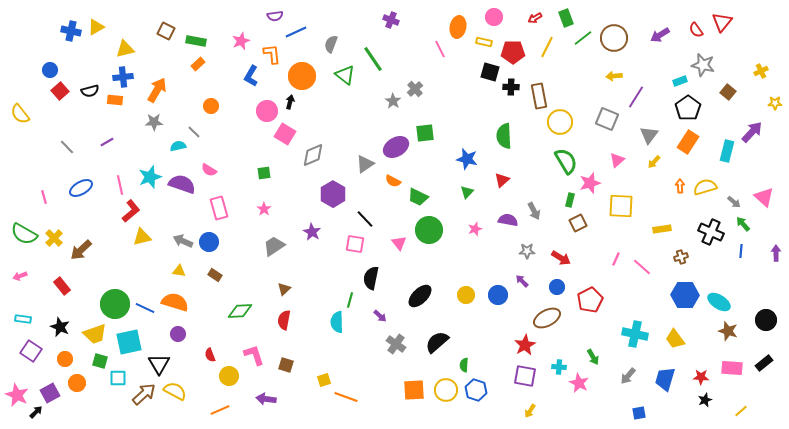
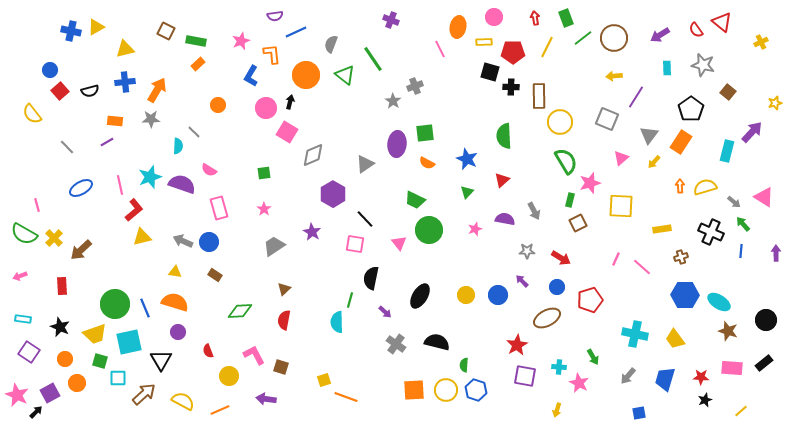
red arrow at (535, 18): rotated 112 degrees clockwise
red triangle at (722, 22): rotated 30 degrees counterclockwise
yellow rectangle at (484, 42): rotated 14 degrees counterclockwise
yellow cross at (761, 71): moved 29 px up
orange circle at (302, 76): moved 4 px right, 1 px up
blue cross at (123, 77): moved 2 px right, 5 px down
cyan rectangle at (680, 81): moved 13 px left, 13 px up; rotated 72 degrees counterclockwise
gray cross at (415, 89): moved 3 px up; rotated 21 degrees clockwise
brown rectangle at (539, 96): rotated 10 degrees clockwise
orange rectangle at (115, 100): moved 21 px down
yellow star at (775, 103): rotated 16 degrees counterclockwise
orange circle at (211, 106): moved 7 px right, 1 px up
black pentagon at (688, 108): moved 3 px right, 1 px down
pink circle at (267, 111): moved 1 px left, 3 px up
yellow semicircle at (20, 114): moved 12 px right
gray star at (154, 122): moved 3 px left, 3 px up
pink square at (285, 134): moved 2 px right, 2 px up
orange rectangle at (688, 142): moved 7 px left
cyan semicircle at (178, 146): rotated 105 degrees clockwise
purple ellipse at (396, 147): moved 1 px right, 3 px up; rotated 55 degrees counterclockwise
blue star at (467, 159): rotated 10 degrees clockwise
pink triangle at (617, 160): moved 4 px right, 2 px up
orange semicircle at (393, 181): moved 34 px right, 18 px up
pink line at (44, 197): moved 7 px left, 8 px down
green trapezoid at (418, 197): moved 3 px left, 3 px down
pink triangle at (764, 197): rotated 10 degrees counterclockwise
red L-shape at (131, 211): moved 3 px right, 1 px up
purple semicircle at (508, 220): moved 3 px left, 1 px up
yellow triangle at (179, 271): moved 4 px left, 1 px down
red rectangle at (62, 286): rotated 36 degrees clockwise
black ellipse at (420, 296): rotated 15 degrees counterclockwise
red pentagon at (590, 300): rotated 10 degrees clockwise
blue line at (145, 308): rotated 42 degrees clockwise
purple arrow at (380, 316): moved 5 px right, 4 px up
purple circle at (178, 334): moved 2 px up
black semicircle at (437, 342): rotated 55 degrees clockwise
red star at (525, 345): moved 8 px left
purple square at (31, 351): moved 2 px left, 1 px down
red semicircle at (210, 355): moved 2 px left, 4 px up
pink L-shape at (254, 355): rotated 10 degrees counterclockwise
black triangle at (159, 364): moved 2 px right, 4 px up
brown square at (286, 365): moved 5 px left, 2 px down
yellow semicircle at (175, 391): moved 8 px right, 10 px down
yellow arrow at (530, 411): moved 27 px right, 1 px up; rotated 16 degrees counterclockwise
